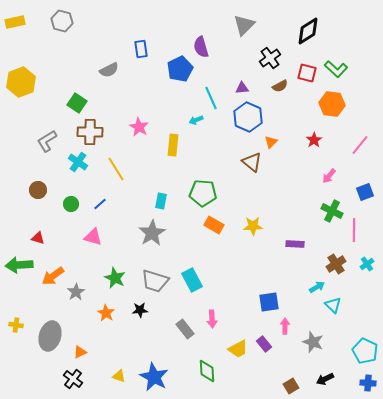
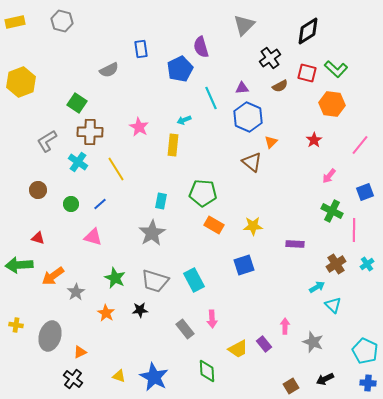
cyan arrow at (196, 120): moved 12 px left
cyan rectangle at (192, 280): moved 2 px right
blue square at (269, 302): moved 25 px left, 37 px up; rotated 10 degrees counterclockwise
